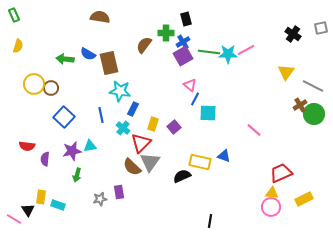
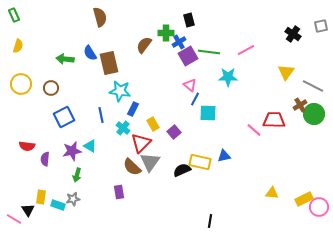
brown semicircle at (100, 17): rotated 66 degrees clockwise
black rectangle at (186, 19): moved 3 px right, 1 px down
gray square at (321, 28): moved 2 px up
blue cross at (183, 42): moved 4 px left
blue semicircle at (88, 54): moved 2 px right, 1 px up; rotated 28 degrees clockwise
cyan star at (228, 54): moved 23 px down
purple square at (183, 56): moved 5 px right
yellow circle at (34, 84): moved 13 px left
blue square at (64, 117): rotated 20 degrees clockwise
yellow rectangle at (153, 124): rotated 48 degrees counterclockwise
purple square at (174, 127): moved 5 px down
cyan triangle at (90, 146): rotated 40 degrees clockwise
blue triangle at (224, 156): rotated 32 degrees counterclockwise
red trapezoid at (281, 173): moved 7 px left, 53 px up; rotated 25 degrees clockwise
black semicircle at (182, 176): moved 6 px up
gray star at (100, 199): moved 27 px left
pink circle at (271, 207): moved 48 px right
